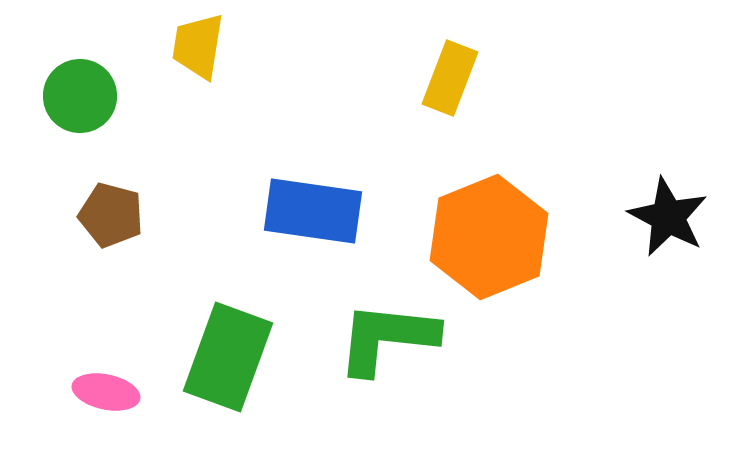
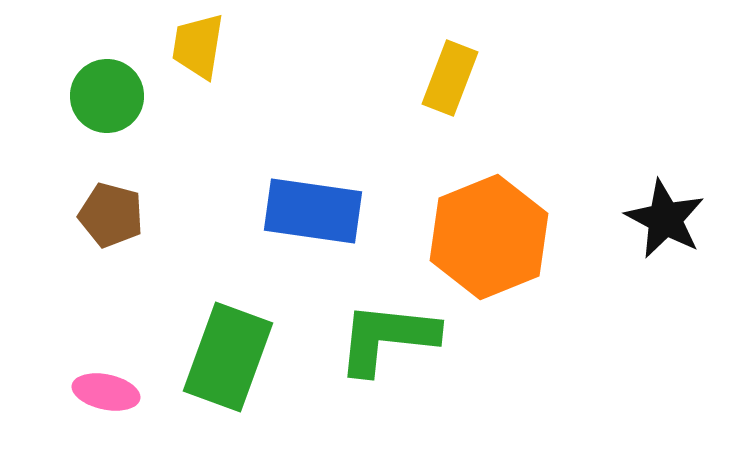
green circle: moved 27 px right
black star: moved 3 px left, 2 px down
